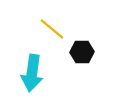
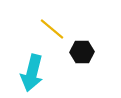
cyan arrow: rotated 6 degrees clockwise
